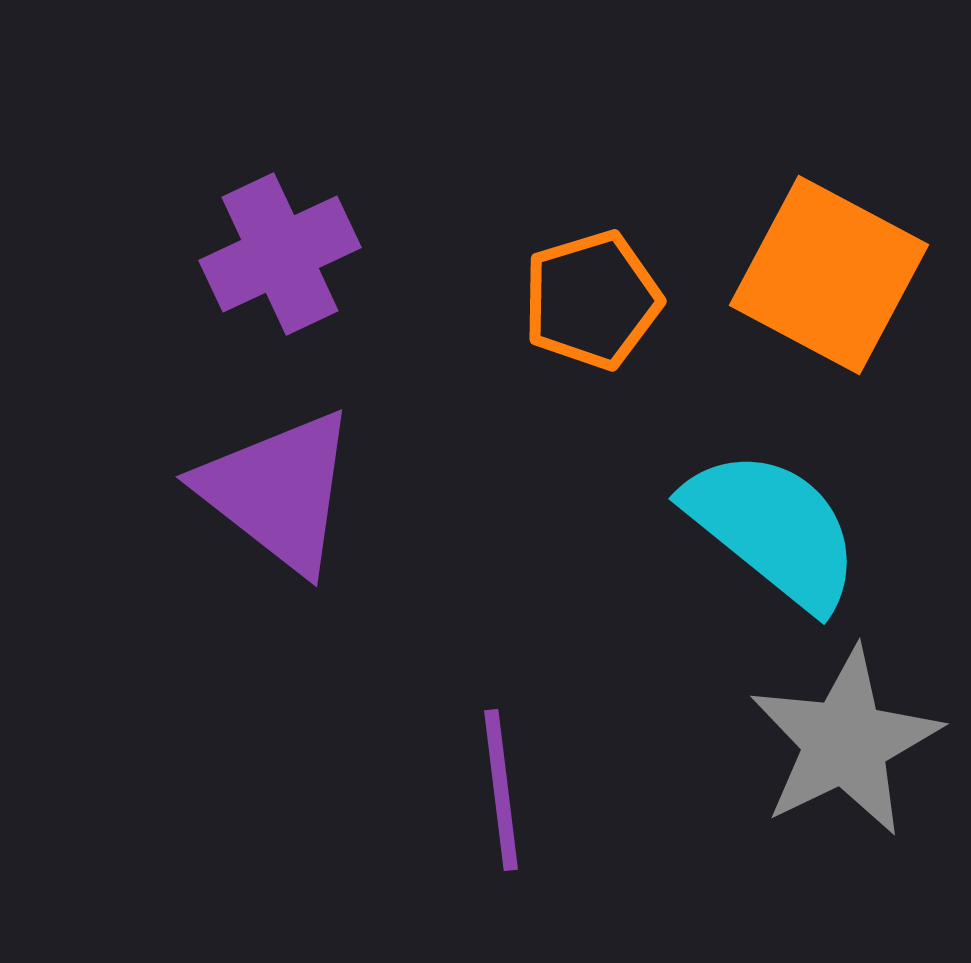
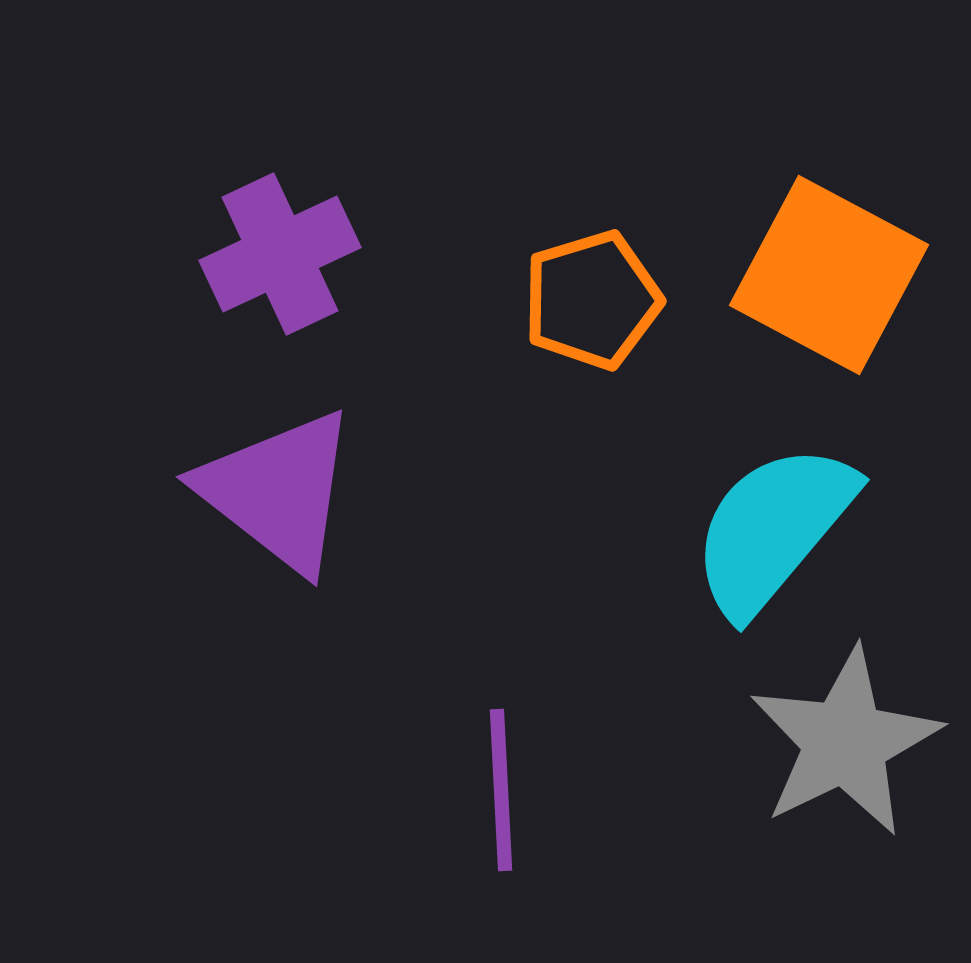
cyan semicircle: rotated 89 degrees counterclockwise
purple line: rotated 4 degrees clockwise
